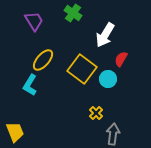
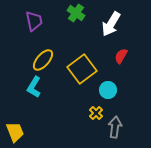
green cross: moved 3 px right
purple trapezoid: rotated 20 degrees clockwise
white arrow: moved 6 px right, 11 px up
red semicircle: moved 3 px up
yellow square: rotated 16 degrees clockwise
cyan circle: moved 11 px down
cyan L-shape: moved 4 px right, 2 px down
gray arrow: moved 2 px right, 7 px up
